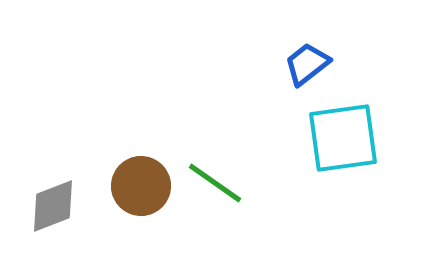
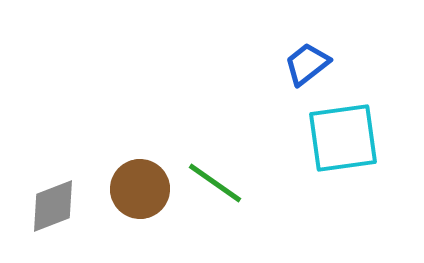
brown circle: moved 1 px left, 3 px down
